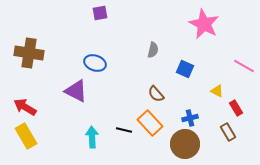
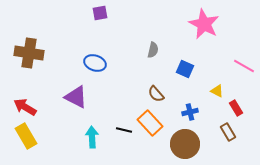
purple triangle: moved 6 px down
blue cross: moved 6 px up
